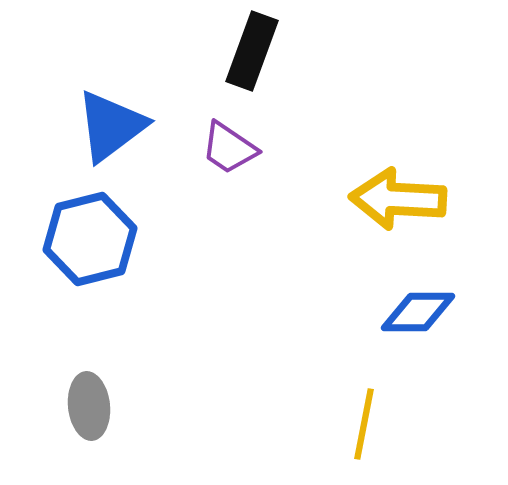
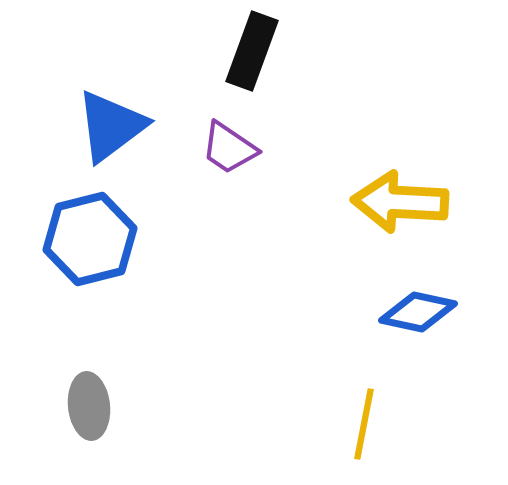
yellow arrow: moved 2 px right, 3 px down
blue diamond: rotated 12 degrees clockwise
